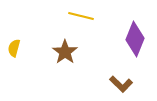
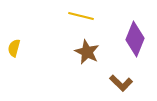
brown star: moved 22 px right; rotated 10 degrees counterclockwise
brown L-shape: moved 1 px up
